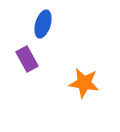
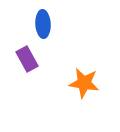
blue ellipse: rotated 20 degrees counterclockwise
